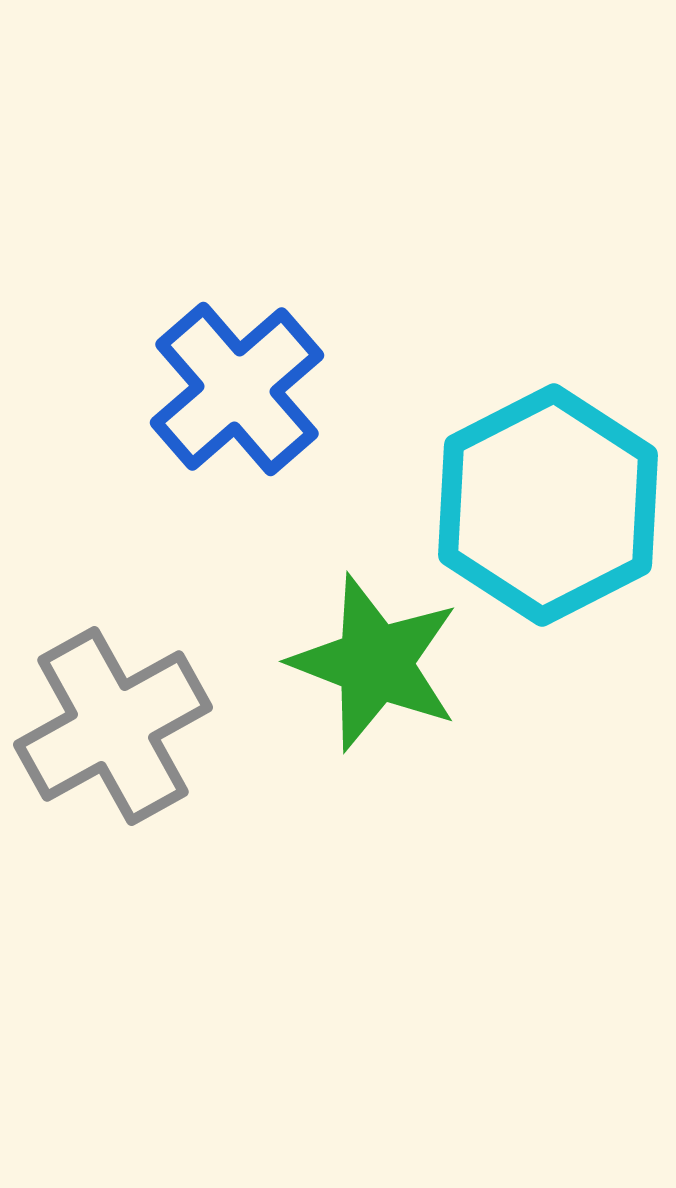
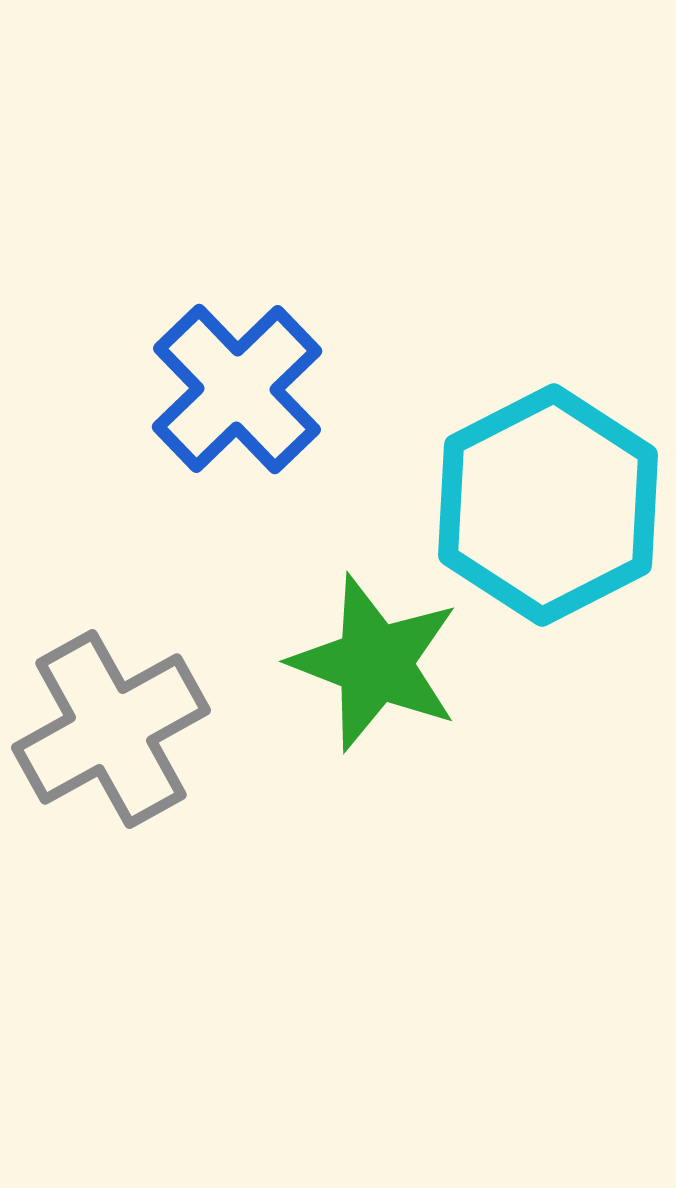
blue cross: rotated 3 degrees counterclockwise
gray cross: moved 2 px left, 3 px down
